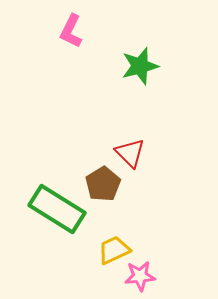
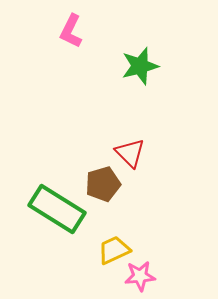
brown pentagon: rotated 16 degrees clockwise
